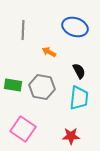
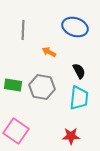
pink square: moved 7 px left, 2 px down
